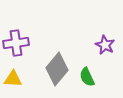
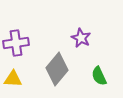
purple star: moved 24 px left, 7 px up
green semicircle: moved 12 px right, 1 px up
